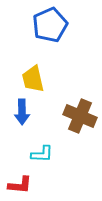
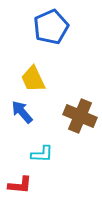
blue pentagon: moved 1 px right, 2 px down
yellow trapezoid: rotated 12 degrees counterclockwise
blue arrow: rotated 140 degrees clockwise
